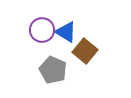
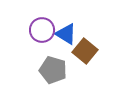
blue triangle: moved 2 px down
gray pentagon: rotated 8 degrees counterclockwise
